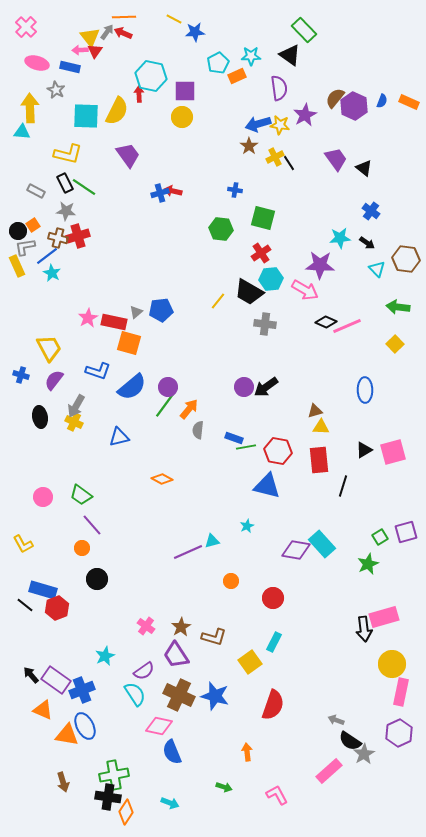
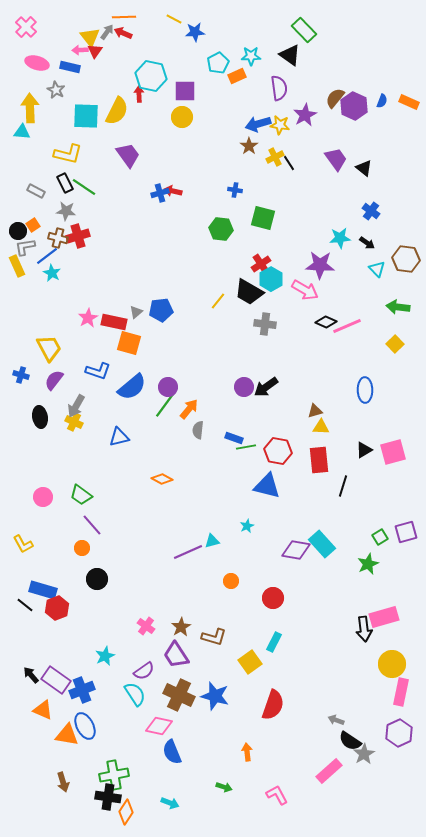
red cross at (261, 253): moved 11 px down
cyan hexagon at (271, 279): rotated 25 degrees counterclockwise
